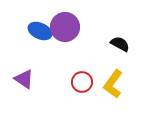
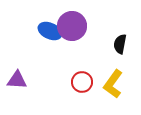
purple circle: moved 7 px right, 1 px up
blue ellipse: moved 10 px right
black semicircle: rotated 108 degrees counterclockwise
purple triangle: moved 7 px left, 1 px down; rotated 30 degrees counterclockwise
